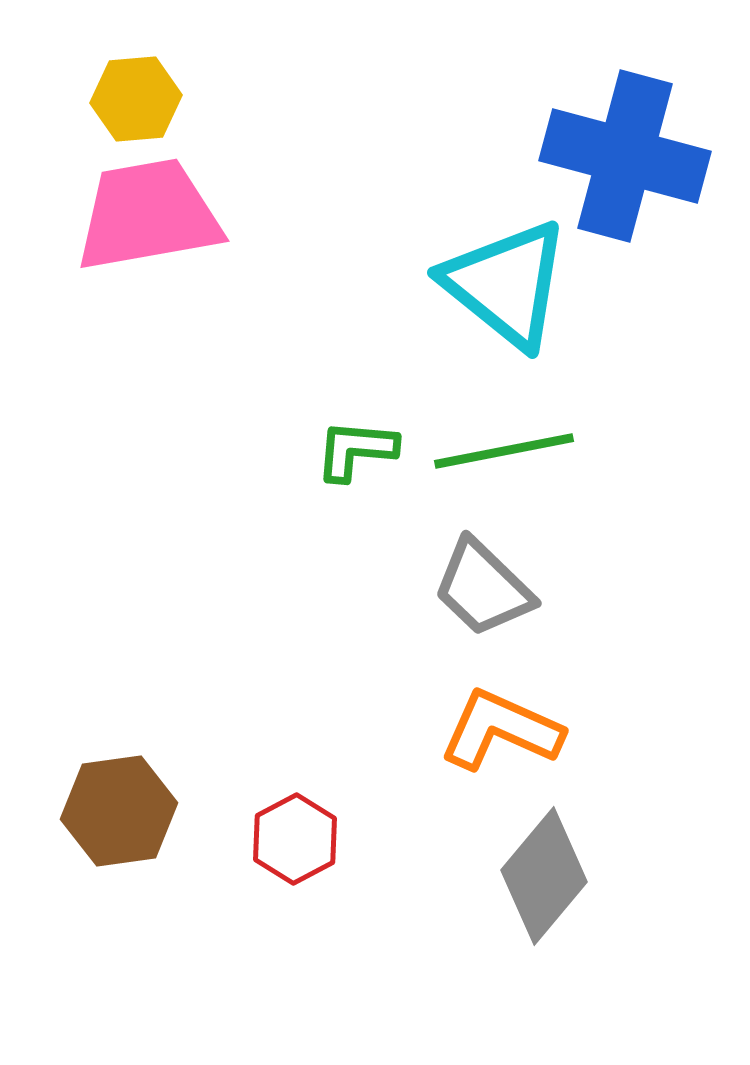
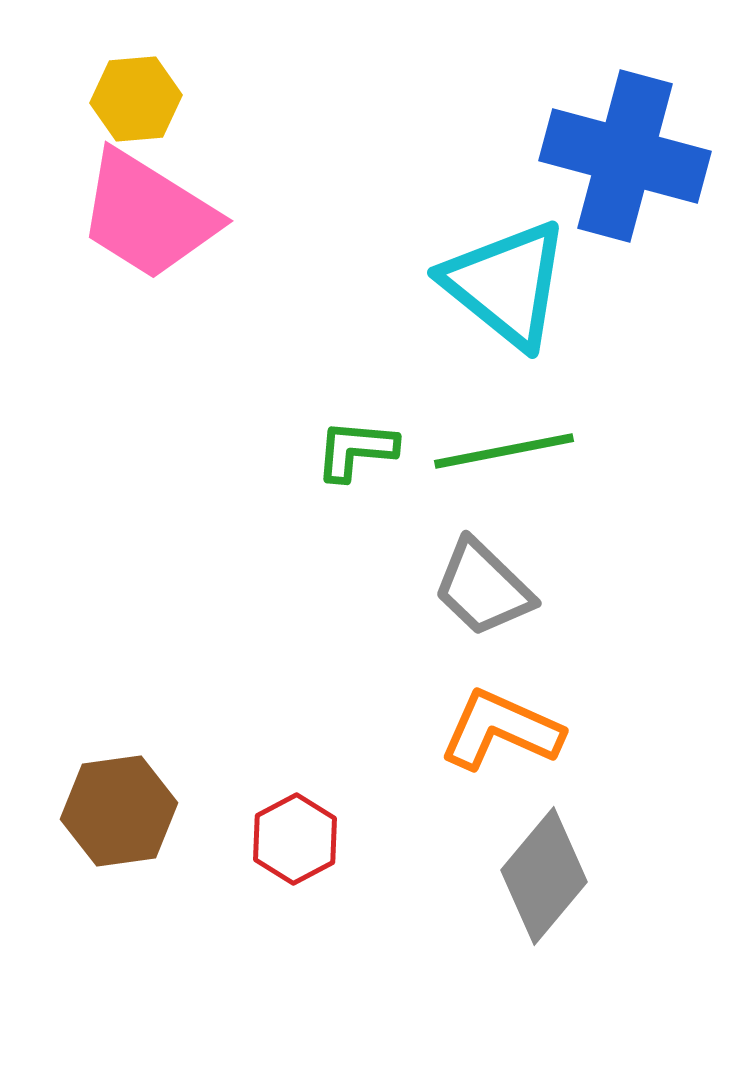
pink trapezoid: rotated 138 degrees counterclockwise
